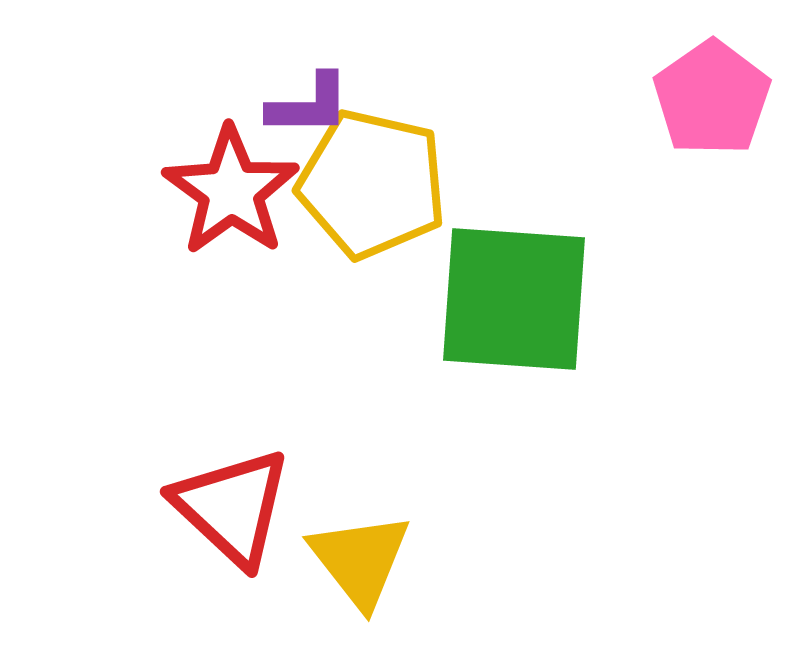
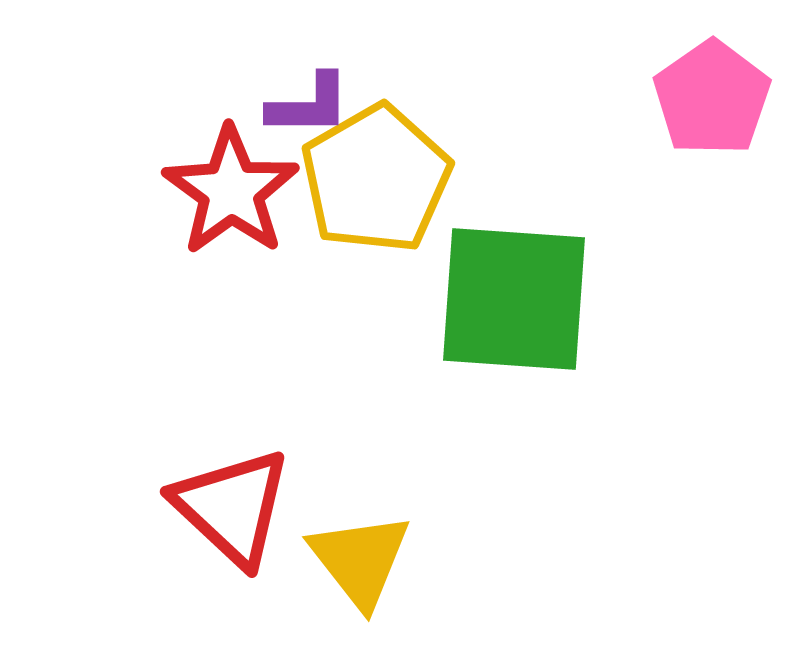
yellow pentagon: moved 4 px right, 5 px up; rotated 29 degrees clockwise
